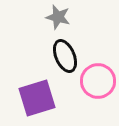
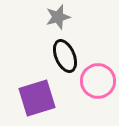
gray star: rotated 30 degrees counterclockwise
